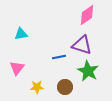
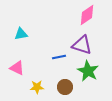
pink triangle: rotated 42 degrees counterclockwise
